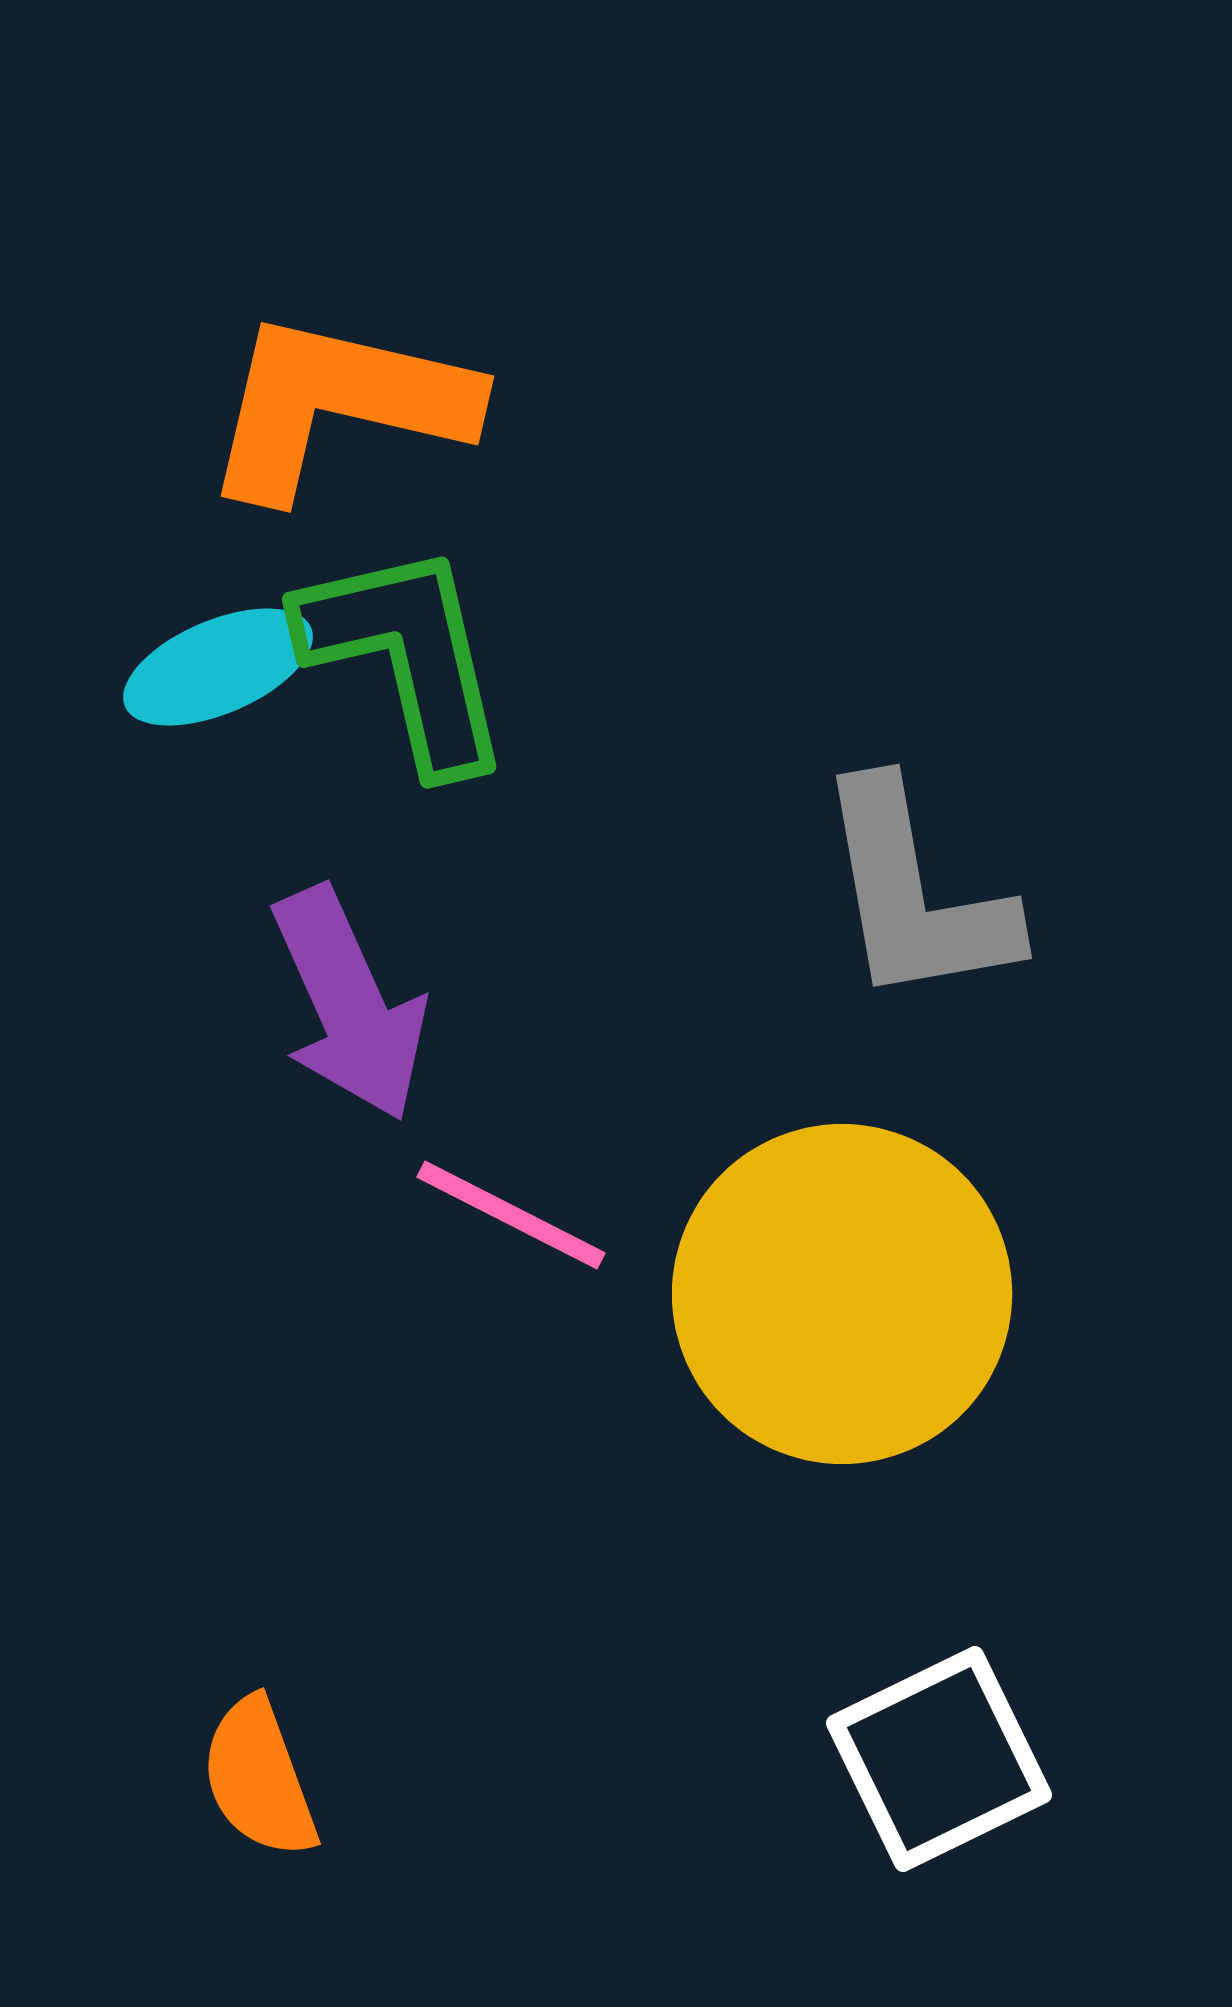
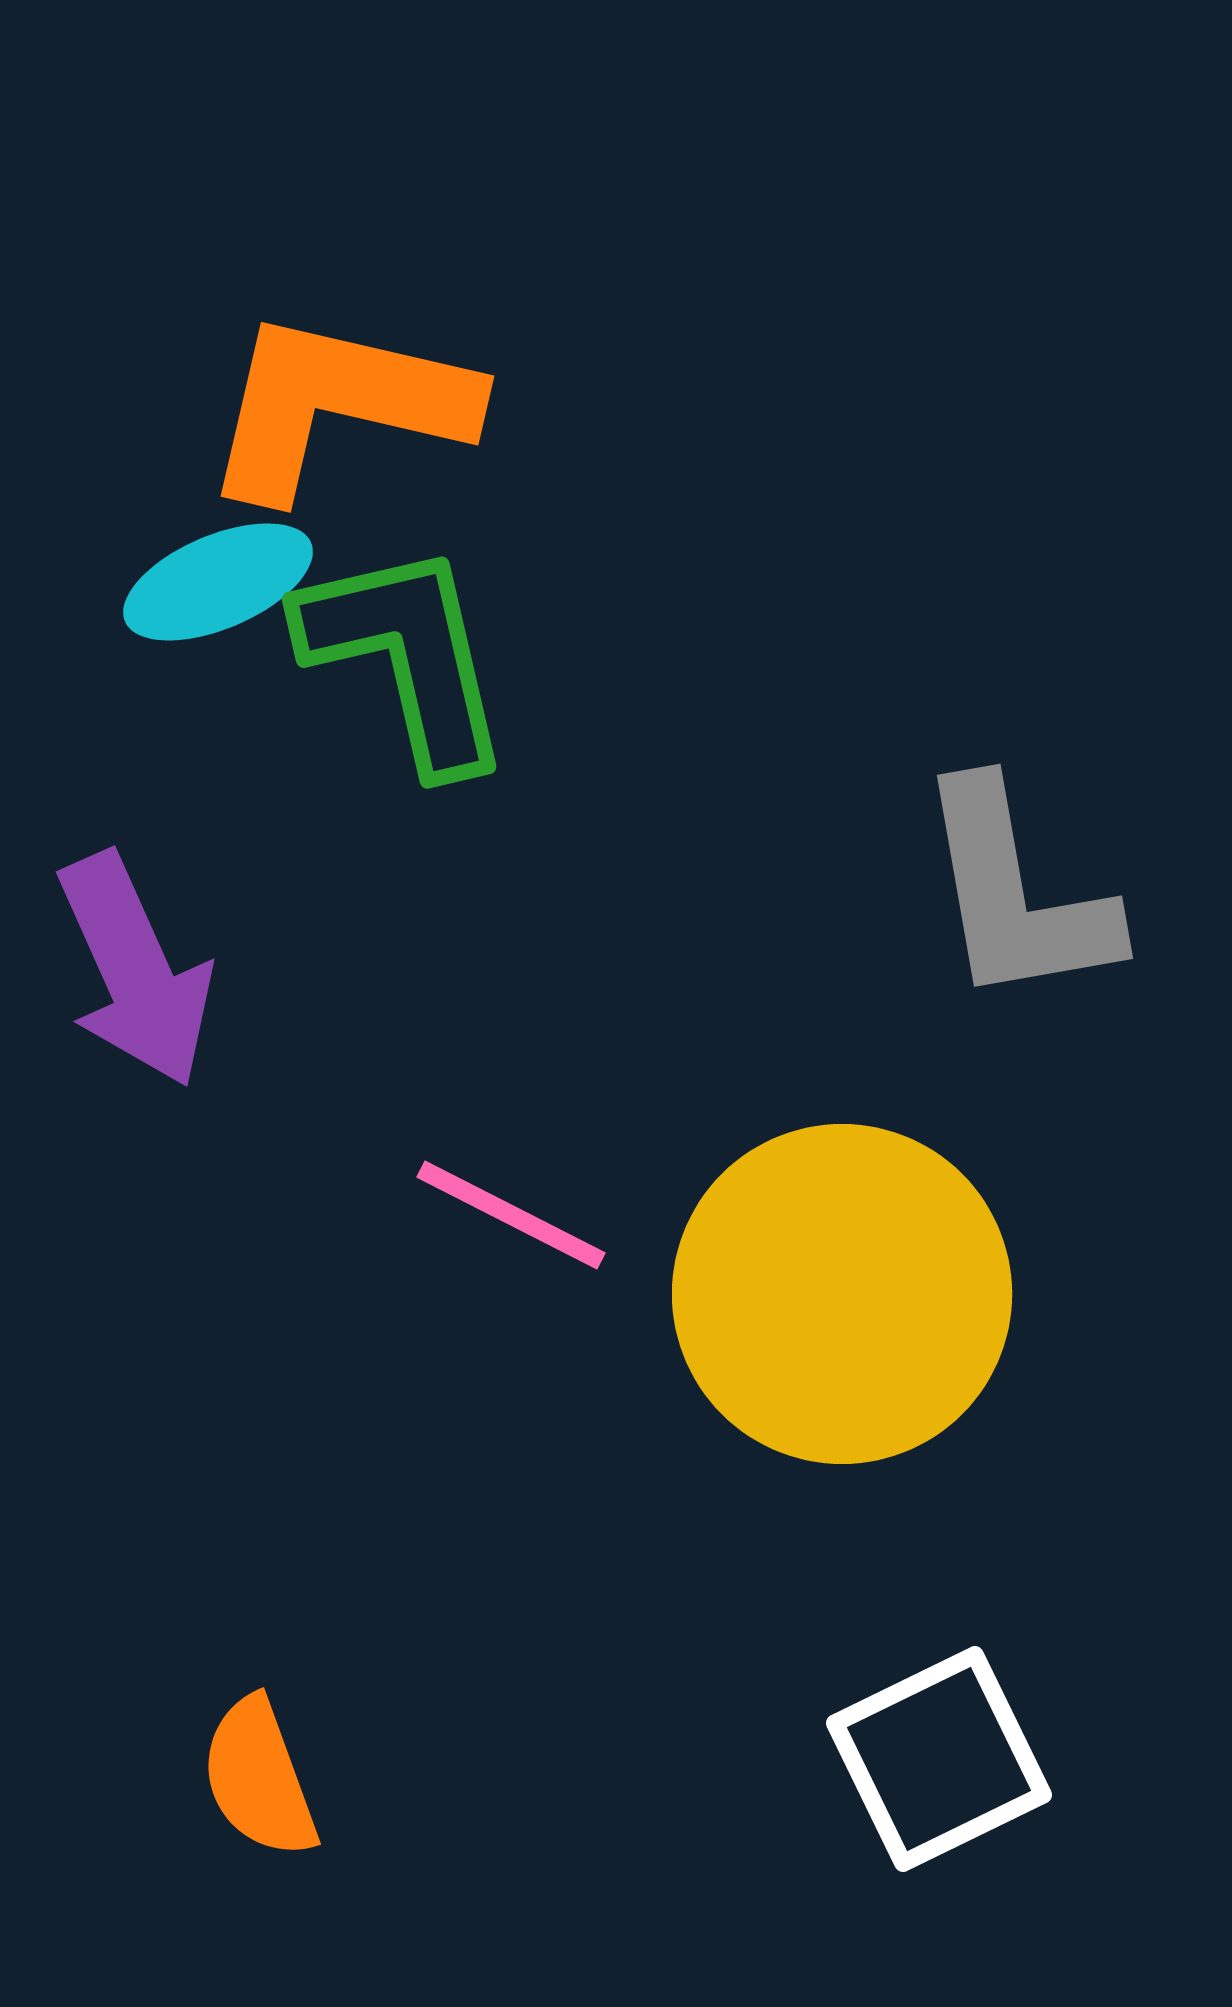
cyan ellipse: moved 85 px up
gray L-shape: moved 101 px right
purple arrow: moved 214 px left, 34 px up
